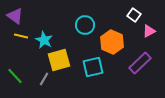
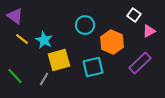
yellow line: moved 1 px right, 3 px down; rotated 24 degrees clockwise
